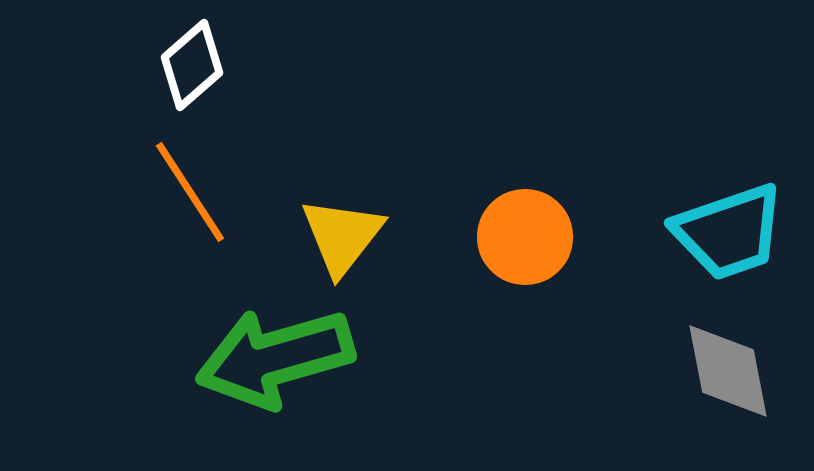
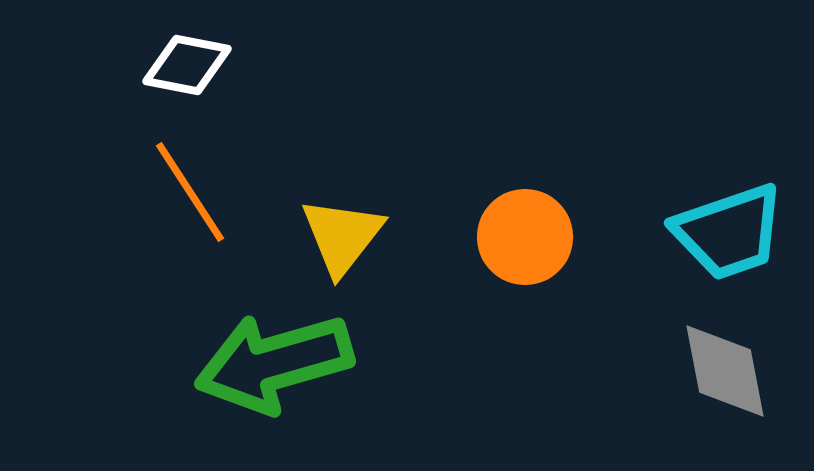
white diamond: moved 5 px left; rotated 52 degrees clockwise
green arrow: moved 1 px left, 5 px down
gray diamond: moved 3 px left
